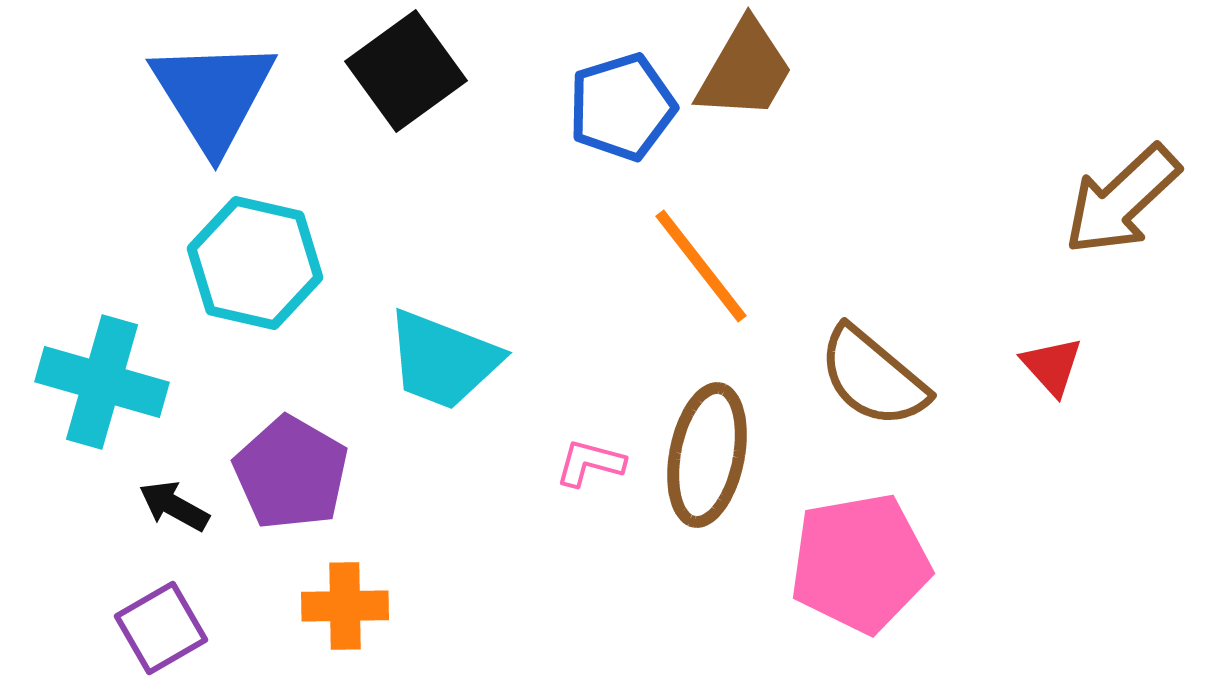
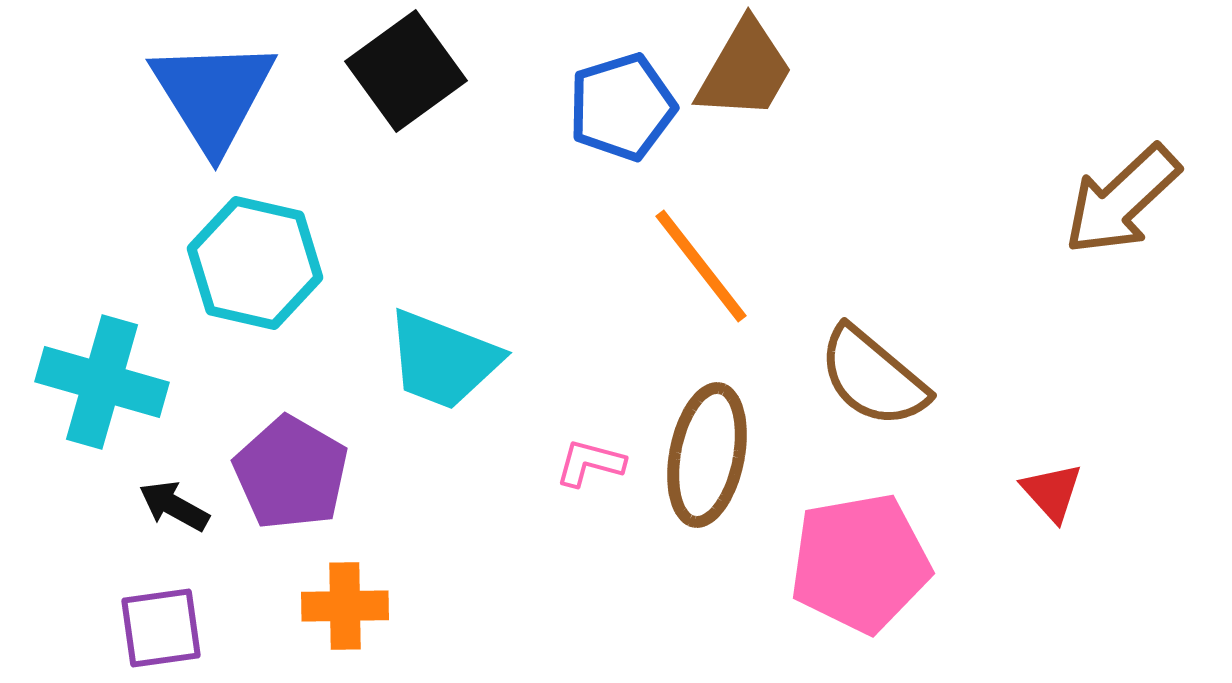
red triangle: moved 126 px down
purple square: rotated 22 degrees clockwise
